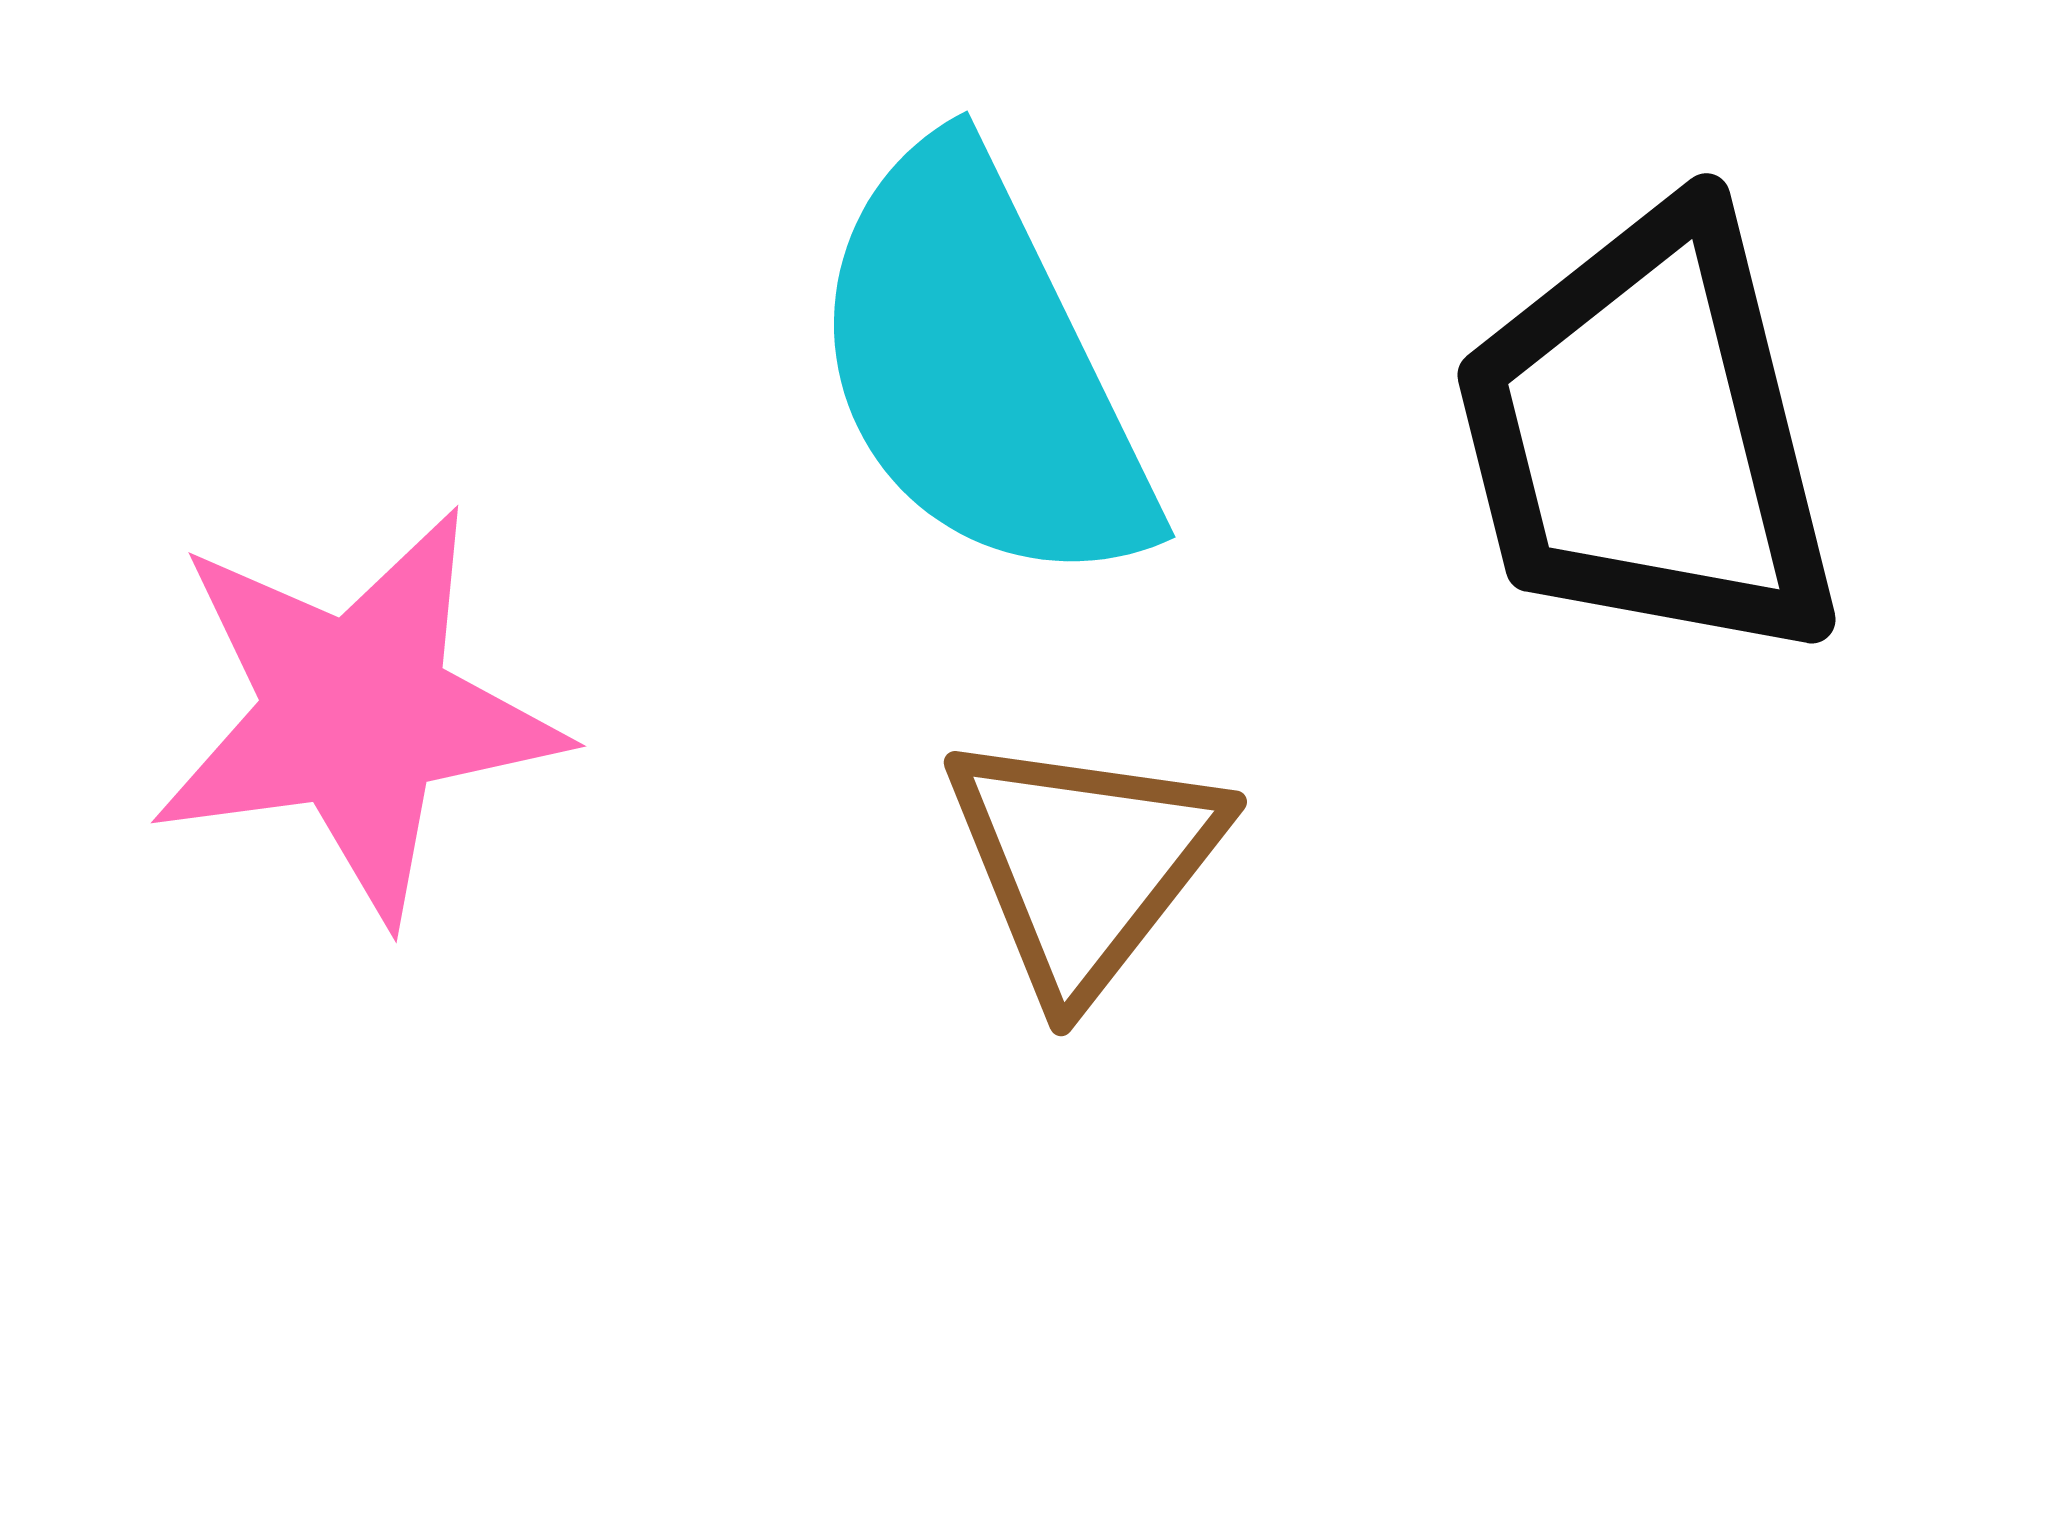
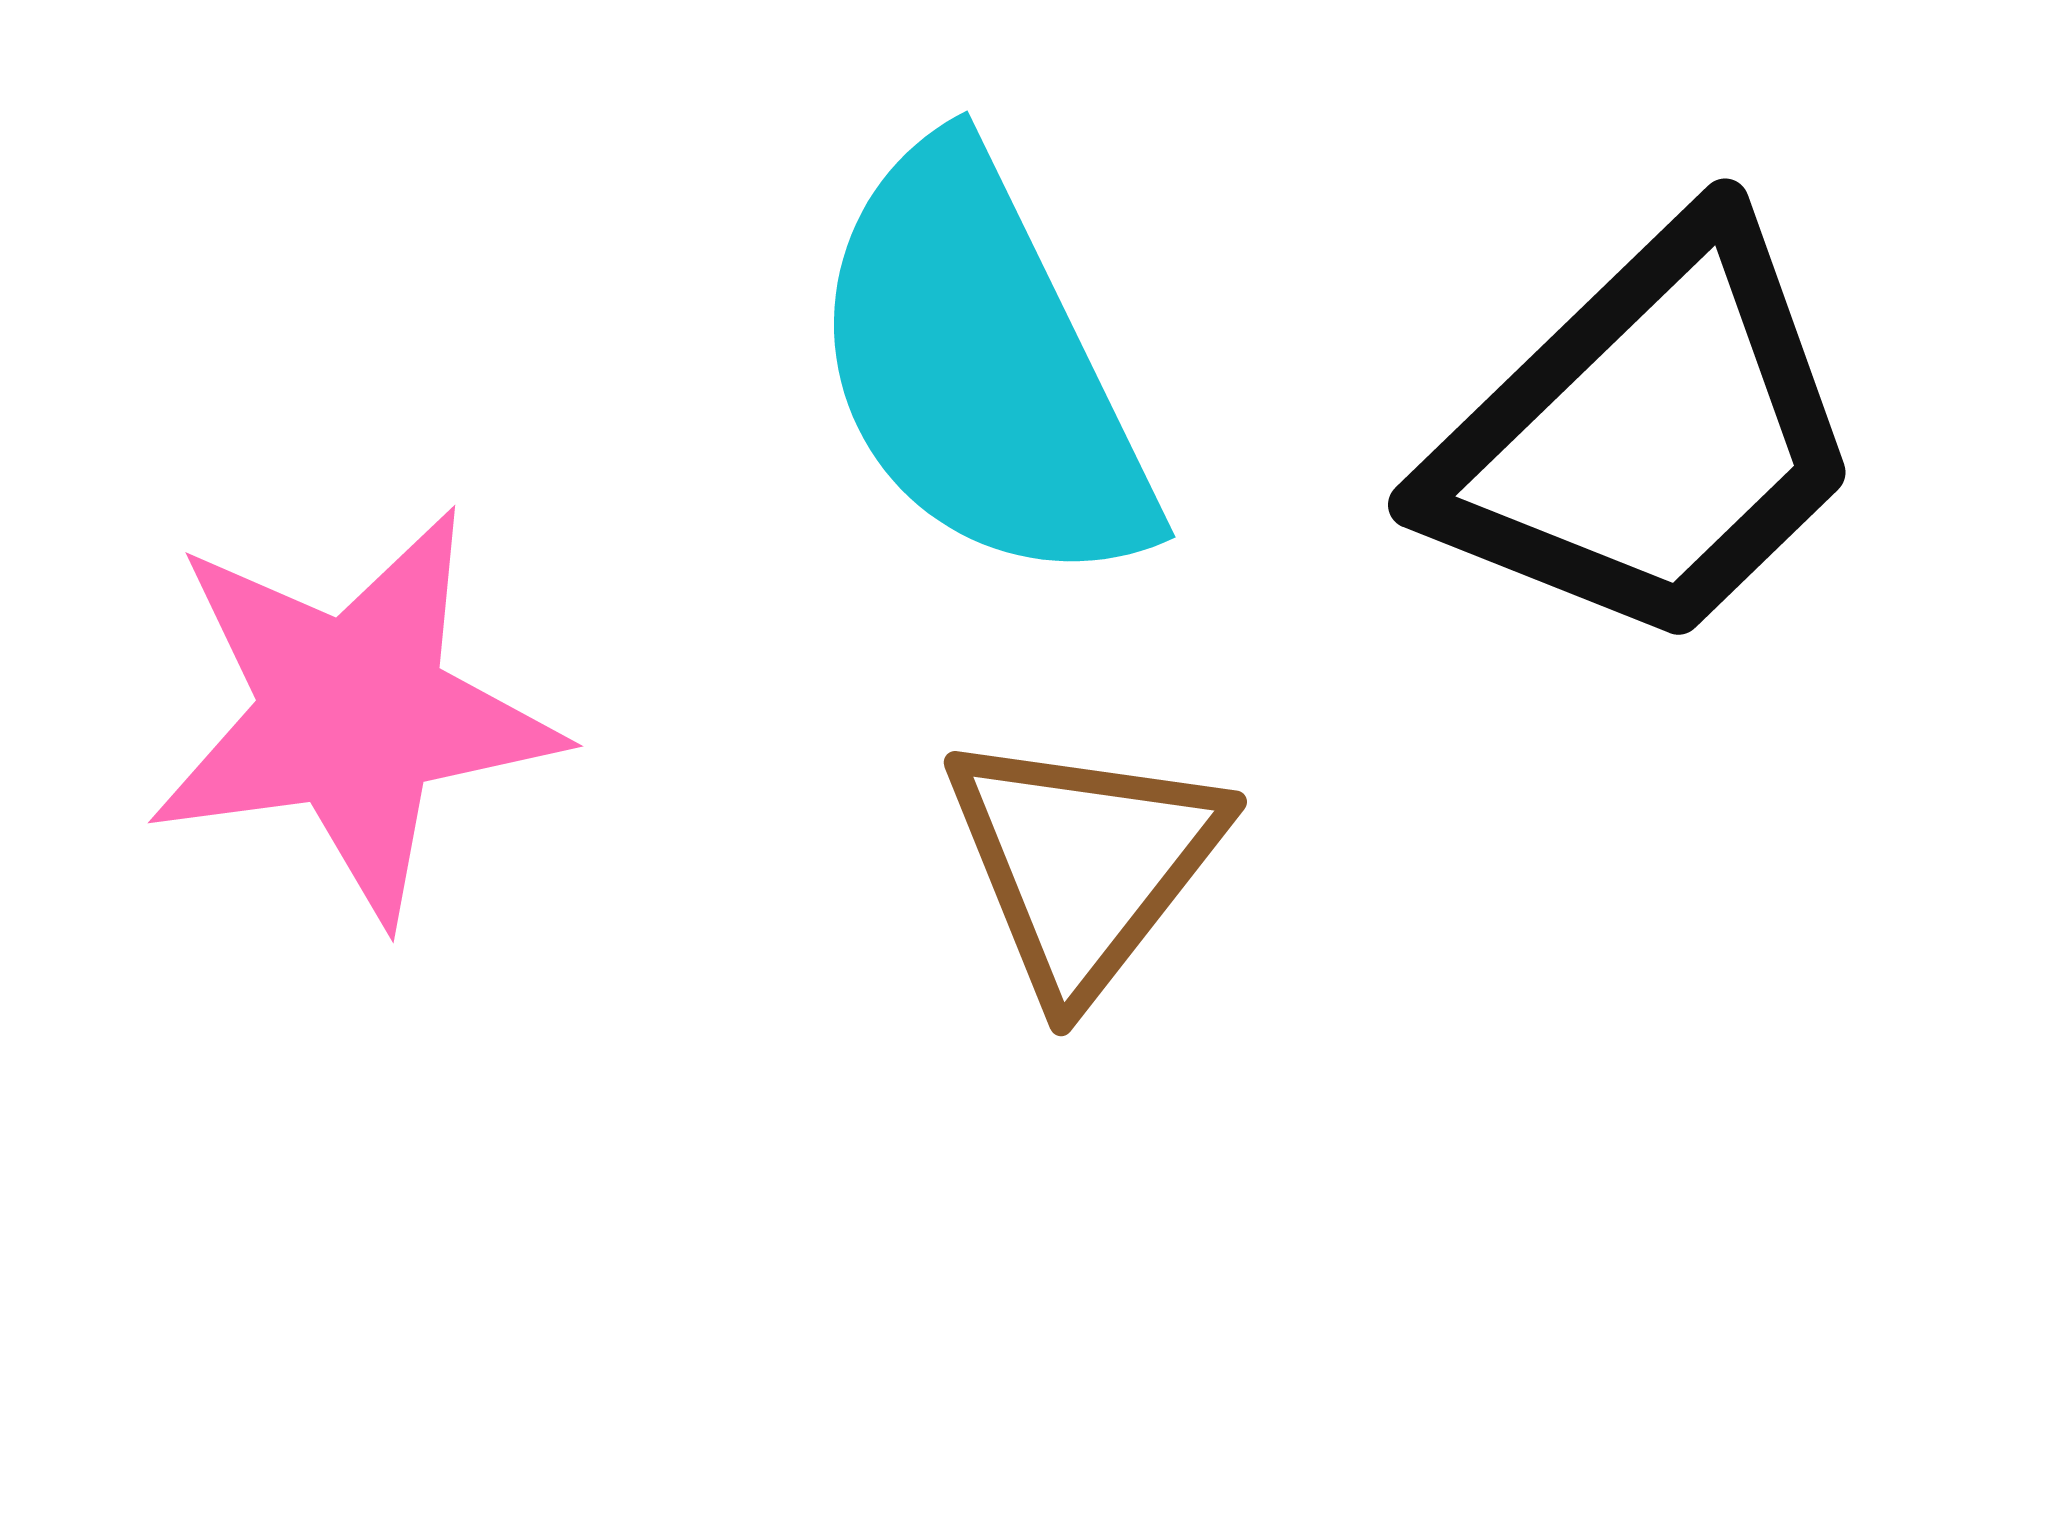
black trapezoid: rotated 120 degrees counterclockwise
pink star: moved 3 px left
